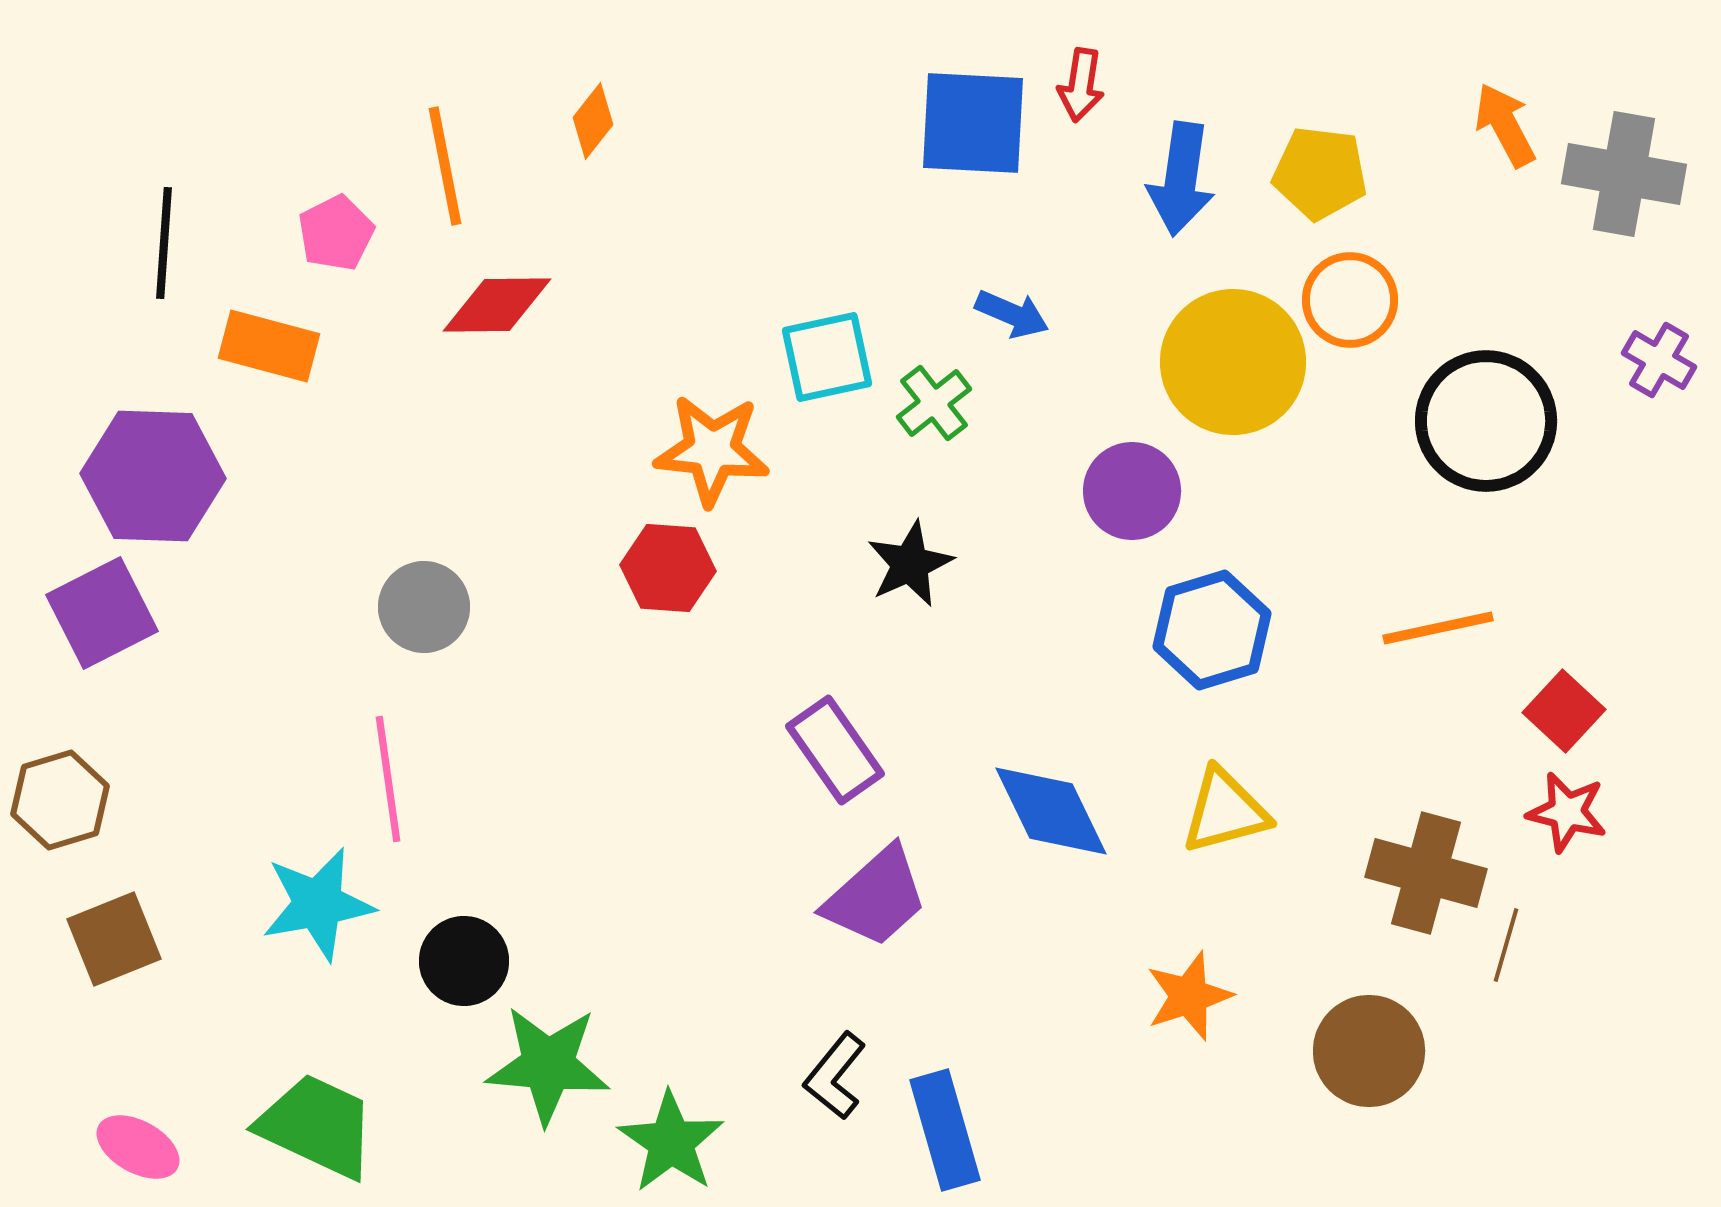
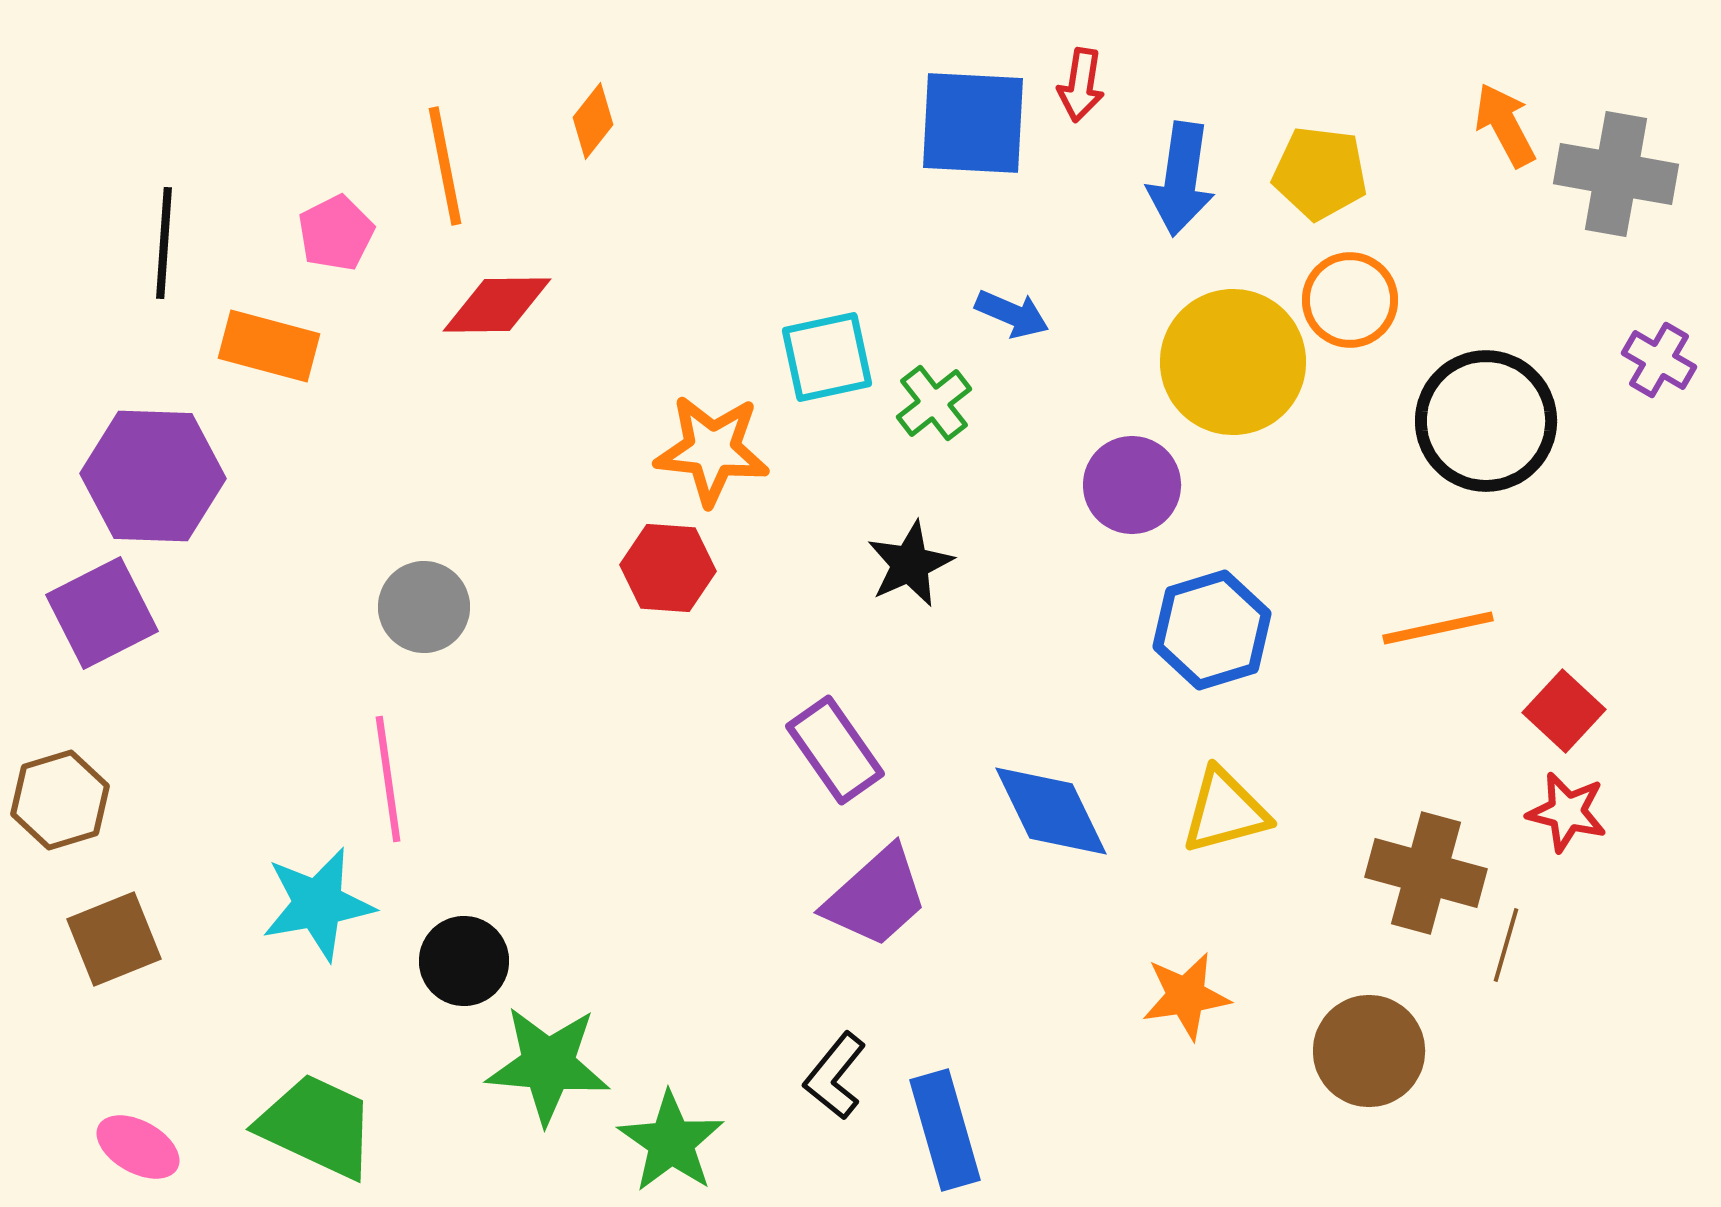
gray cross at (1624, 174): moved 8 px left
purple circle at (1132, 491): moved 6 px up
orange star at (1189, 996): moved 3 px left; rotated 10 degrees clockwise
